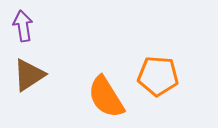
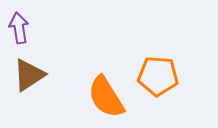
purple arrow: moved 4 px left, 2 px down
